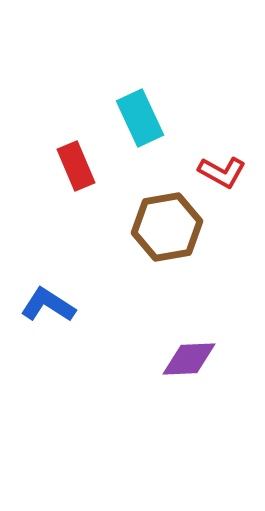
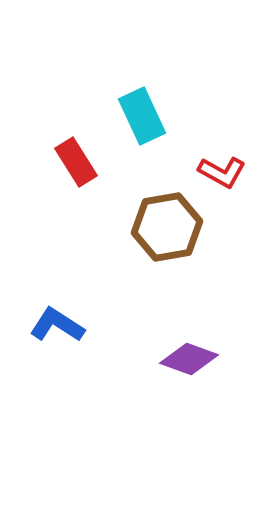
cyan rectangle: moved 2 px right, 2 px up
red rectangle: moved 4 px up; rotated 9 degrees counterclockwise
blue L-shape: moved 9 px right, 20 px down
purple diamond: rotated 22 degrees clockwise
